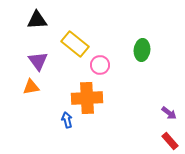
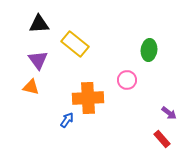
black triangle: moved 2 px right, 4 px down
green ellipse: moved 7 px right
purple triangle: moved 1 px up
pink circle: moved 27 px right, 15 px down
orange triangle: rotated 24 degrees clockwise
orange cross: moved 1 px right
blue arrow: rotated 49 degrees clockwise
red rectangle: moved 8 px left, 2 px up
